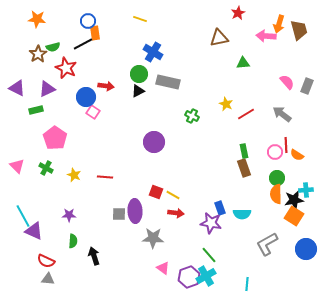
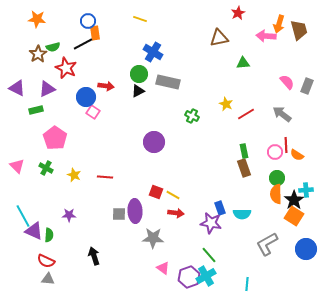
black star at (294, 200): rotated 24 degrees counterclockwise
green semicircle at (73, 241): moved 24 px left, 6 px up
